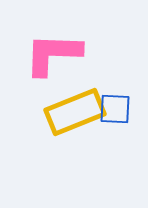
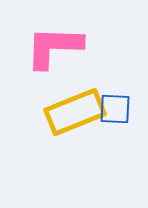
pink L-shape: moved 1 px right, 7 px up
